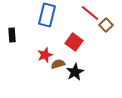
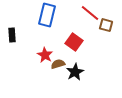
brown square: rotated 32 degrees counterclockwise
red star: rotated 21 degrees counterclockwise
